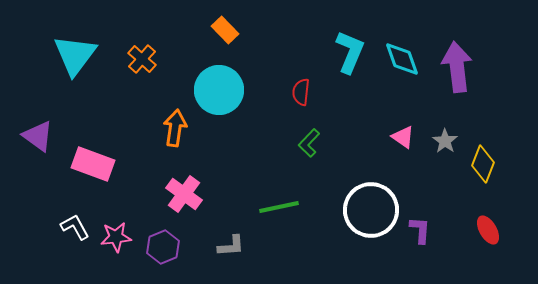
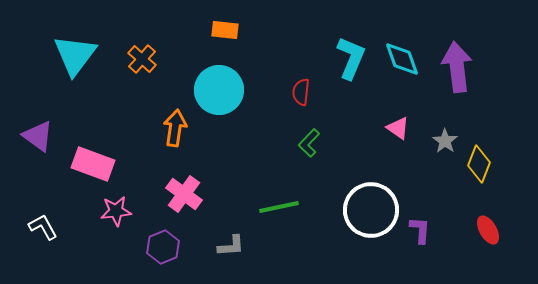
orange rectangle: rotated 40 degrees counterclockwise
cyan L-shape: moved 1 px right, 6 px down
pink triangle: moved 5 px left, 9 px up
yellow diamond: moved 4 px left
white L-shape: moved 32 px left
pink star: moved 26 px up
